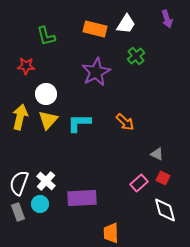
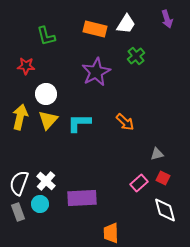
gray triangle: rotated 40 degrees counterclockwise
